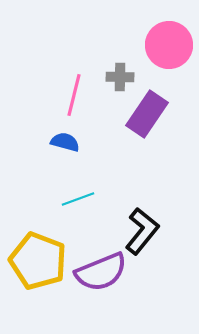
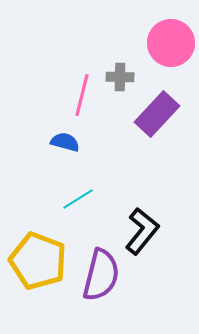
pink circle: moved 2 px right, 2 px up
pink line: moved 8 px right
purple rectangle: moved 10 px right; rotated 9 degrees clockwise
cyan line: rotated 12 degrees counterclockwise
purple semicircle: moved 3 px down; rotated 54 degrees counterclockwise
